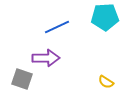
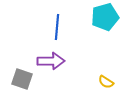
cyan pentagon: rotated 12 degrees counterclockwise
blue line: rotated 60 degrees counterclockwise
purple arrow: moved 5 px right, 3 px down
